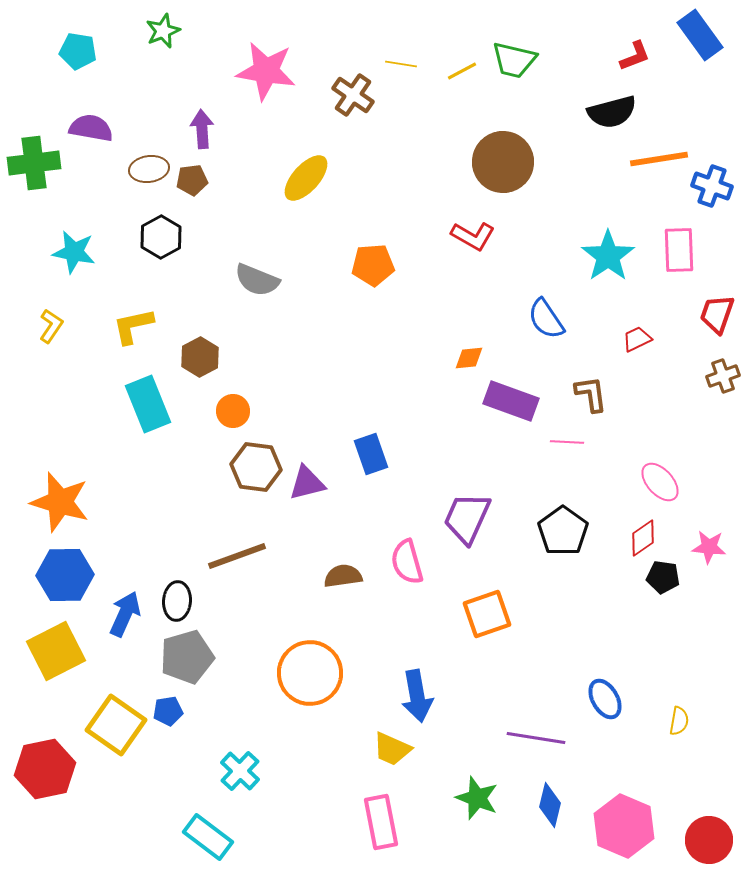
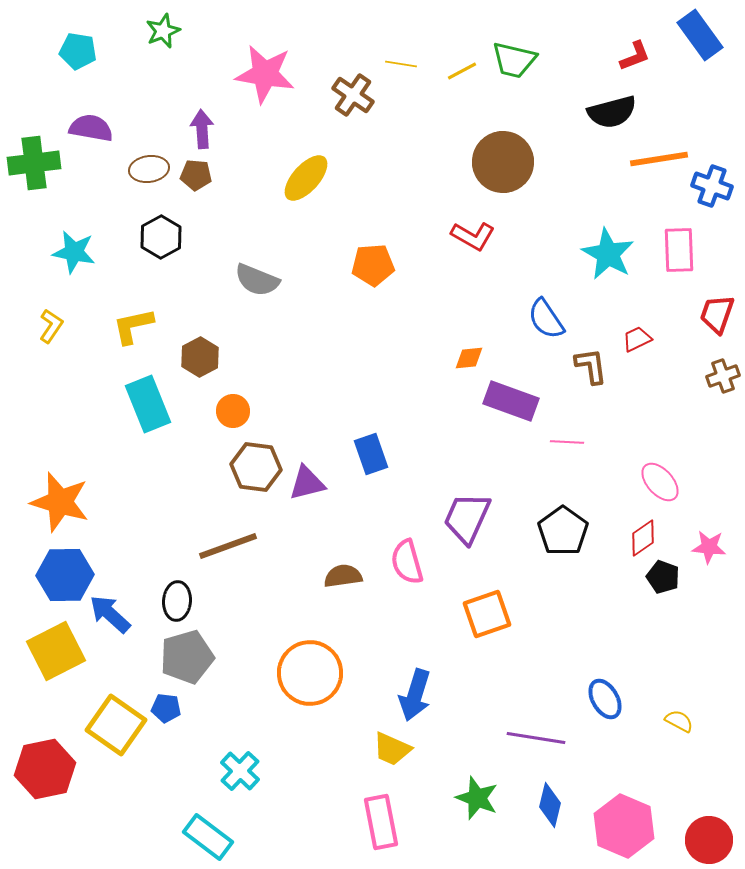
pink star at (266, 71): moved 1 px left, 3 px down
brown pentagon at (192, 180): moved 4 px right, 5 px up; rotated 12 degrees clockwise
cyan star at (608, 256): moved 2 px up; rotated 8 degrees counterclockwise
brown L-shape at (591, 394): moved 28 px up
brown line at (237, 556): moved 9 px left, 10 px up
black pentagon at (663, 577): rotated 12 degrees clockwise
blue arrow at (125, 614): moved 15 px left; rotated 72 degrees counterclockwise
blue arrow at (417, 696): moved 2 px left, 1 px up; rotated 27 degrees clockwise
blue pentagon at (168, 711): moved 2 px left, 3 px up; rotated 16 degrees clockwise
yellow semicircle at (679, 721): rotated 72 degrees counterclockwise
